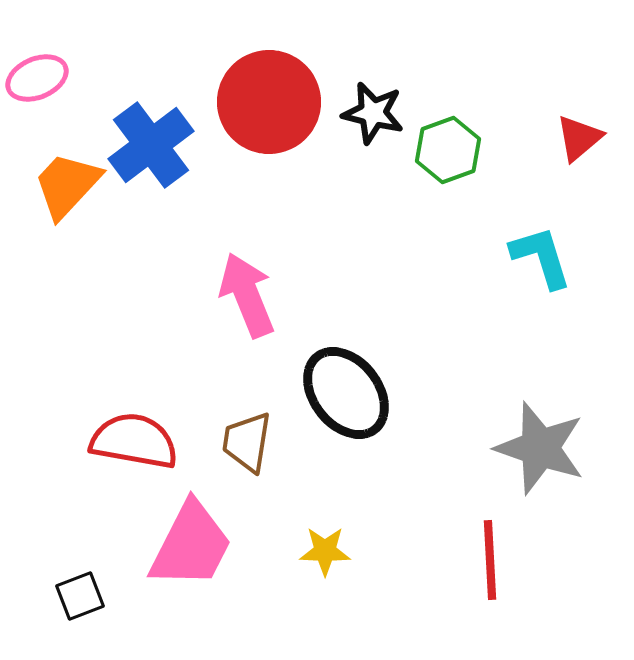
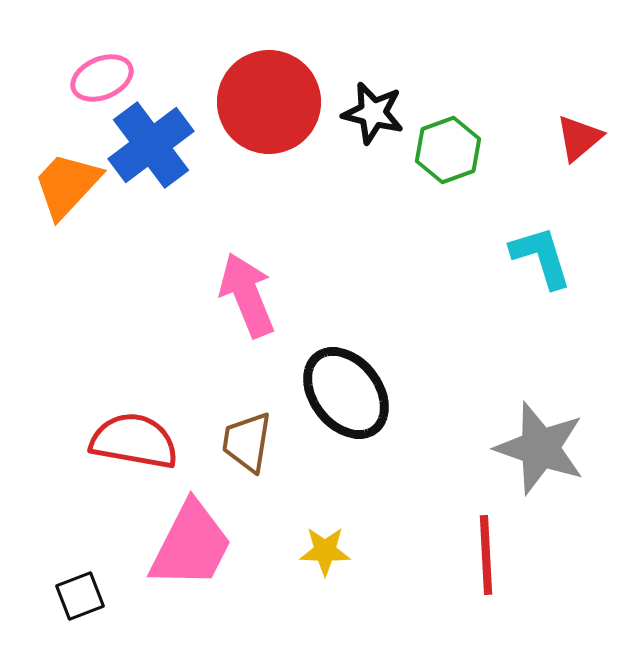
pink ellipse: moved 65 px right
red line: moved 4 px left, 5 px up
